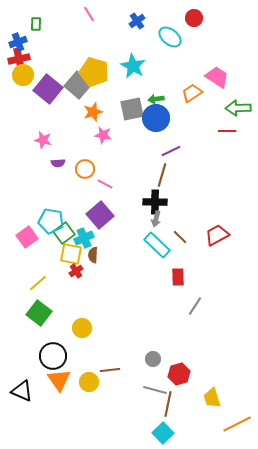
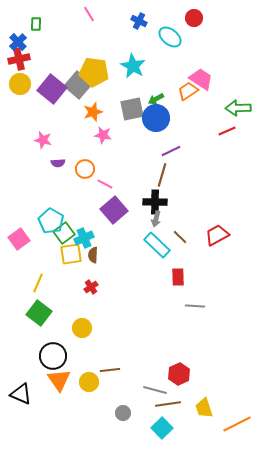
blue cross at (137, 21): moved 2 px right; rotated 28 degrees counterclockwise
blue cross at (18, 42): rotated 24 degrees counterclockwise
yellow pentagon at (94, 72): rotated 8 degrees counterclockwise
yellow circle at (23, 75): moved 3 px left, 9 px down
pink trapezoid at (217, 77): moved 16 px left, 2 px down
purple square at (48, 89): moved 4 px right
orange trapezoid at (192, 93): moved 4 px left, 2 px up
green arrow at (156, 99): rotated 21 degrees counterclockwise
red line at (227, 131): rotated 24 degrees counterclockwise
purple square at (100, 215): moved 14 px right, 5 px up
cyan pentagon at (51, 221): rotated 20 degrees clockwise
pink square at (27, 237): moved 8 px left, 2 px down
yellow square at (71, 254): rotated 20 degrees counterclockwise
red cross at (76, 271): moved 15 px right, 16 px down
yellow line at (38, 283): rotated 24 degrees counterclockwise
gray line at (195, 306): rotated 60 degrees clockwise
gray circle at (153, 359): moved 30 px left, 54 px down
red hexagon at (179, 374): rotated 10 degrees counterclockwise
black triangle at (22, 391): moved 1 px left, 3 px down
yellow trapezoid at (212, 398): moved 8 px left, 10 px down
brown line at (168, 404): rotated 70 degrees clockwise
cyan square at (163, 433): moved 1 px left, 5 px up
